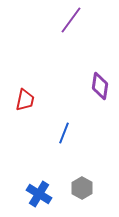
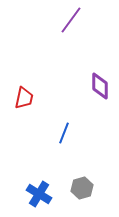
purple diamond: rotated 8 degrees counterclockwise
red trapezoid: moved 1 px left, 2 px up
gray hexagon: rotated 15 degrees clockwise
